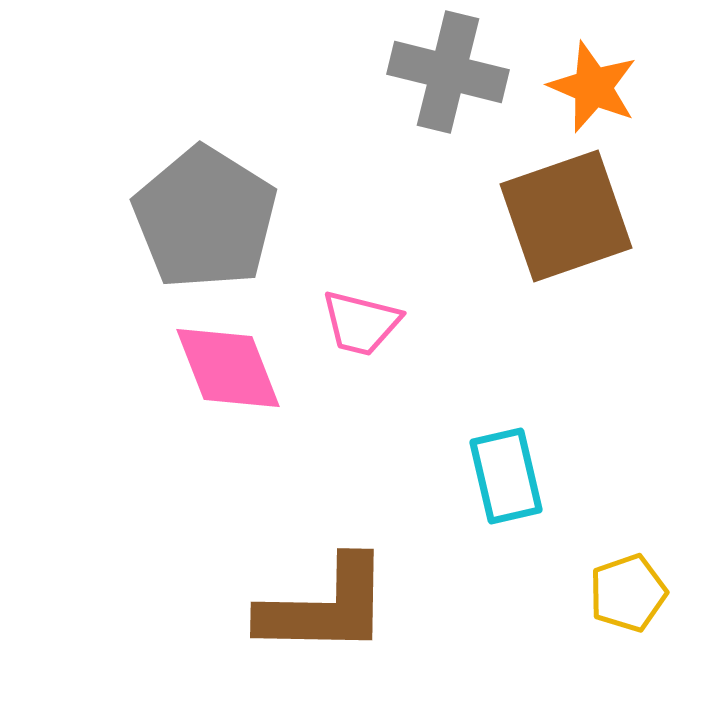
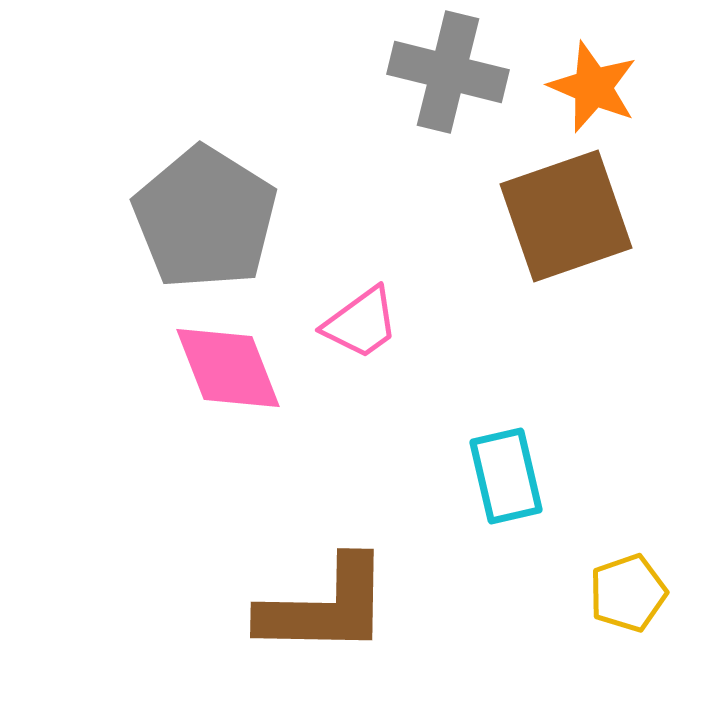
pink trapezoid: rotated 50 degrees counterclockwise
